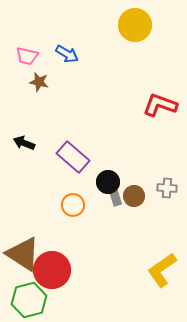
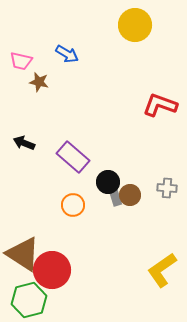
pink trapezoid: moved 6 px left, 5 px down
brown circle: moved 4 px left, 1 px up
